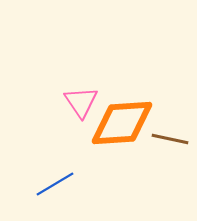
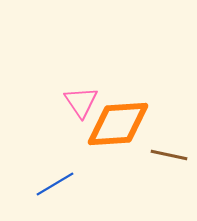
orange diamond: moved 4 px left, 1 px down
brown line: moved 1 px left, 16 px down
